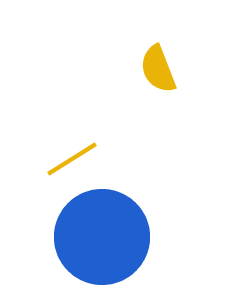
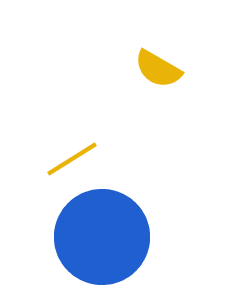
yellow semicircle: rotated 39 degrees counterclockwise
